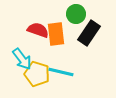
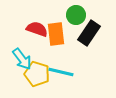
green circle: moved 1 px down
red semicircle: moved 1 px left, 1 px up
